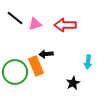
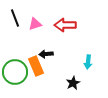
black line: rotated 30 degrees clockwise
